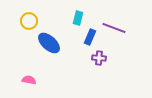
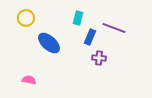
yellow circle: moved 3 px left, 3 px up
